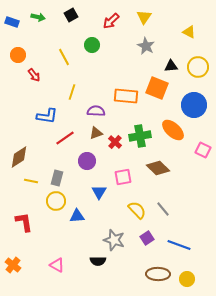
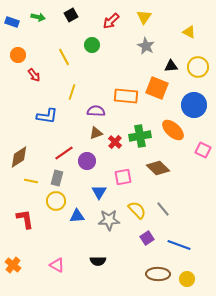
red line at (65, 138): moved 1 px left, 15 px down
red L-shape at (24, 222): moved 1 px right, 3 px up
gray star at (114, 240): moved 5 px left, 20 px up; rotated 20 degrees counterclockwise
